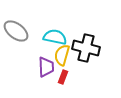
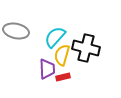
gray ellipse: rotated 25 degrees counterclockwise
cyan semicircle: rotated 60 degrees counterclockwise
purple trapezoid: moved 1 px right, 2 px down
red rectangle: rotated 56 degrees clockwise
